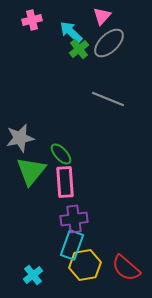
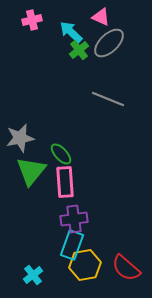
pink triangle: moved 1 px left, 1 px down; rotated 48 degrees counterclockwise
green cross: moved 1 px down
